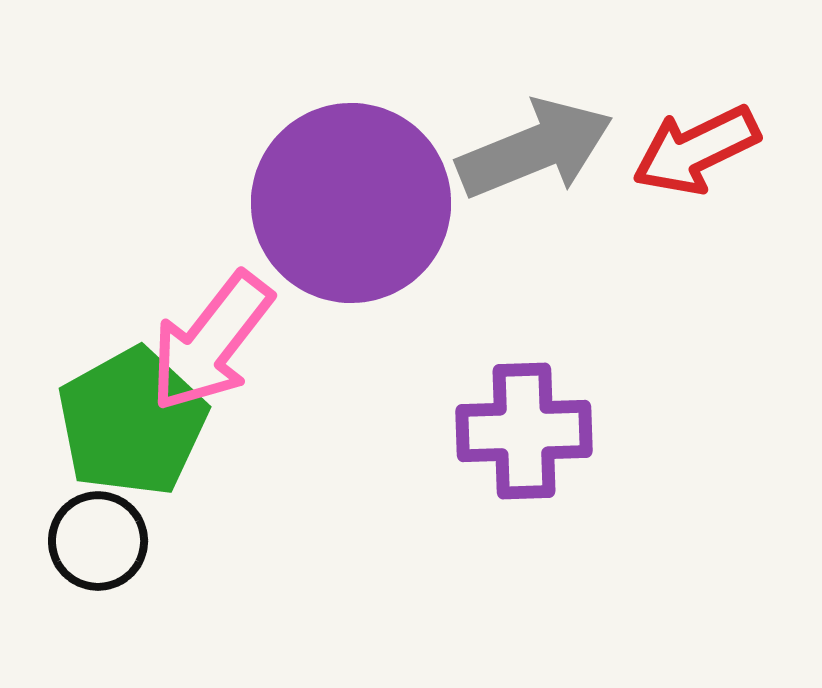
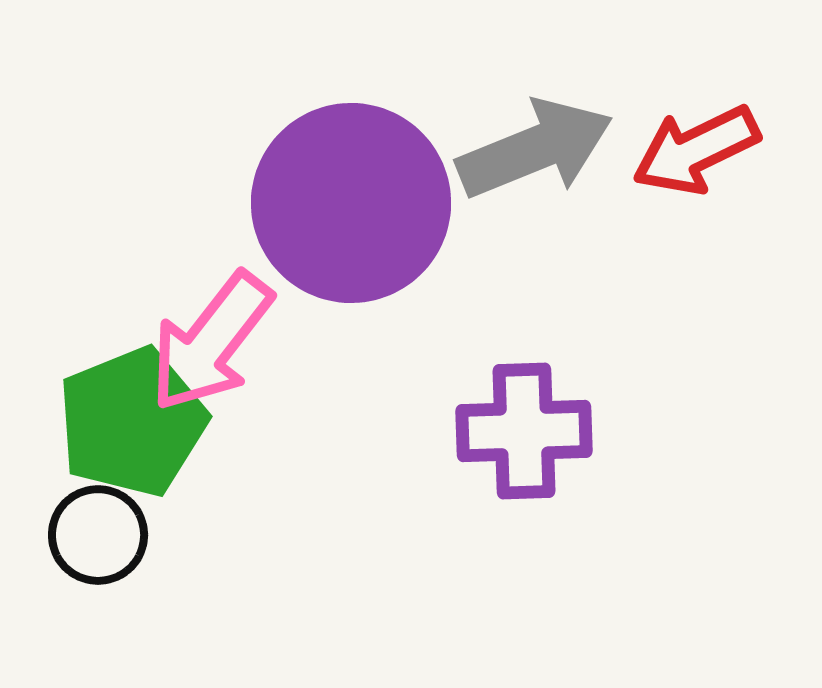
green pentagon: rotated 7 degrees clockwise
black circle: moved 6 px up
